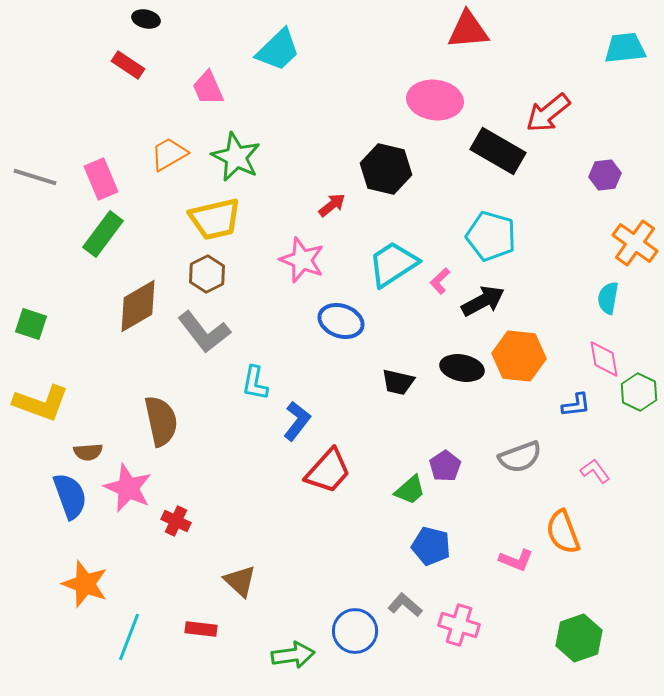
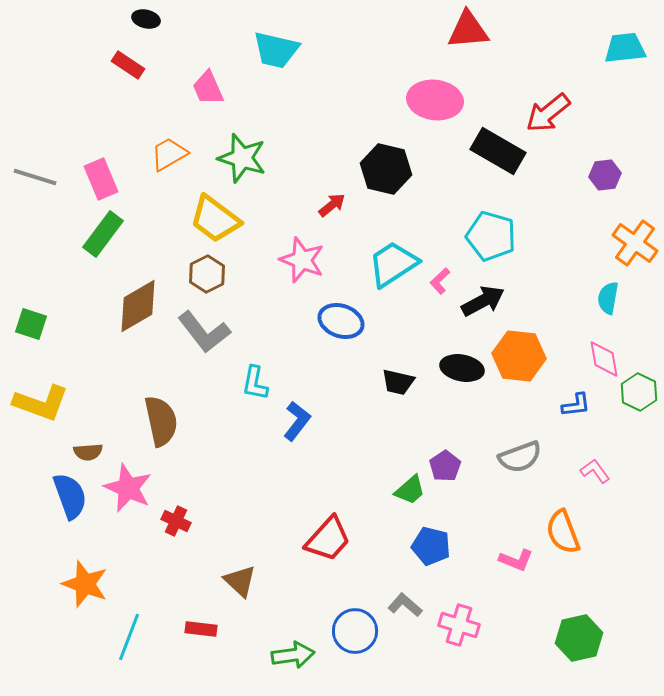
cyan trapezoid at (278, 50): moved 2 px left; rotated 57 degrees clockwise
green star at (236, 157): moved 6 px right, 1 px down; rotated 9 degrees counterclockwise
yellow trapezoid at (215, 219): rotated 50 degrees clockwise
red trapezoid at (328, 471): moved 68 px down
green hexagon at (579, 638): rotated 6 degrees clockwise
